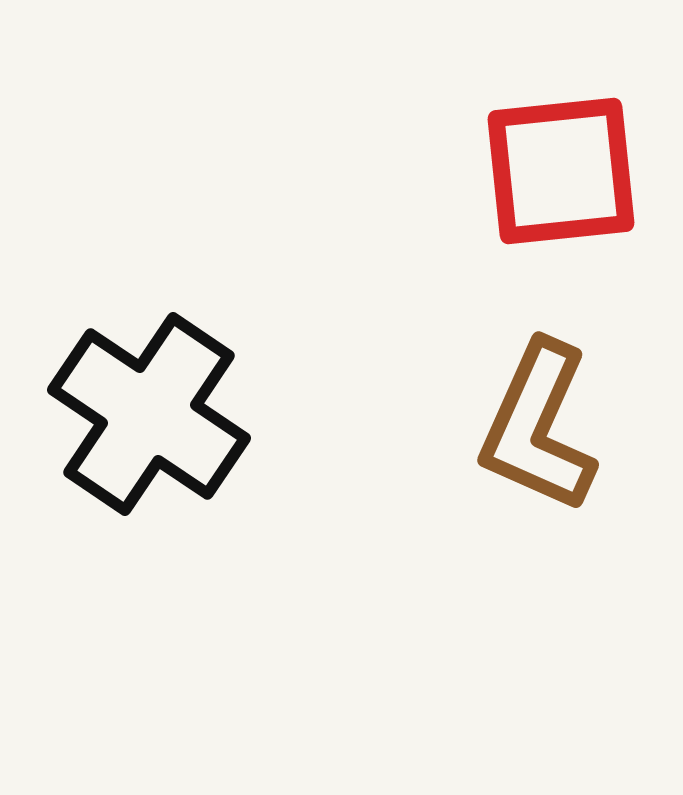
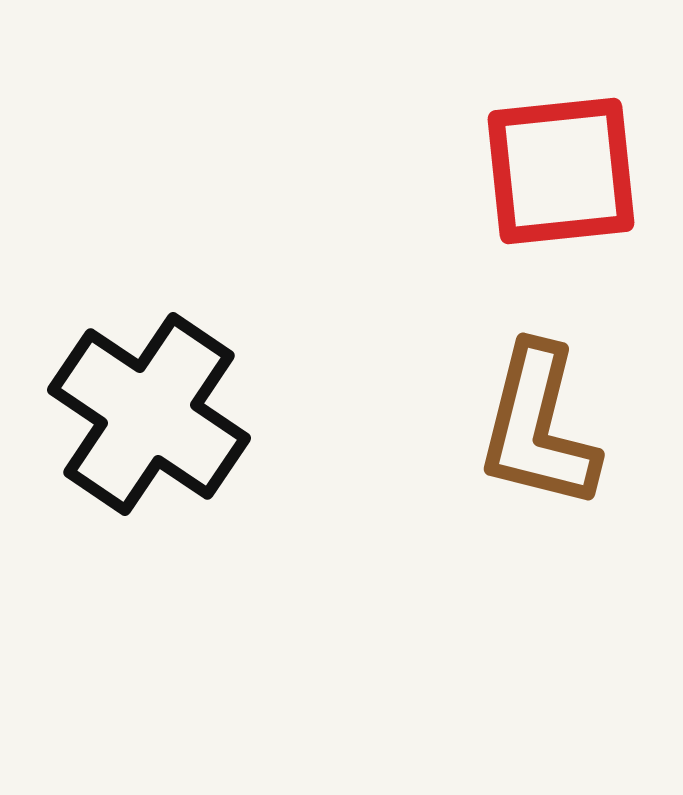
brown L-shape: rotated 10 degrees counterclockwise
